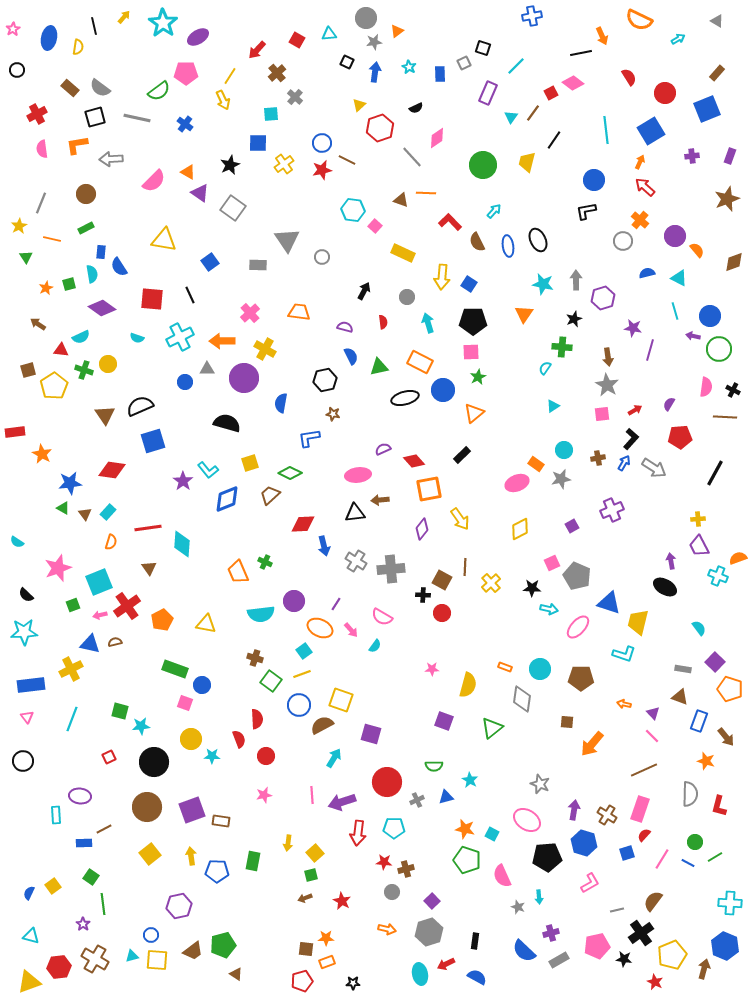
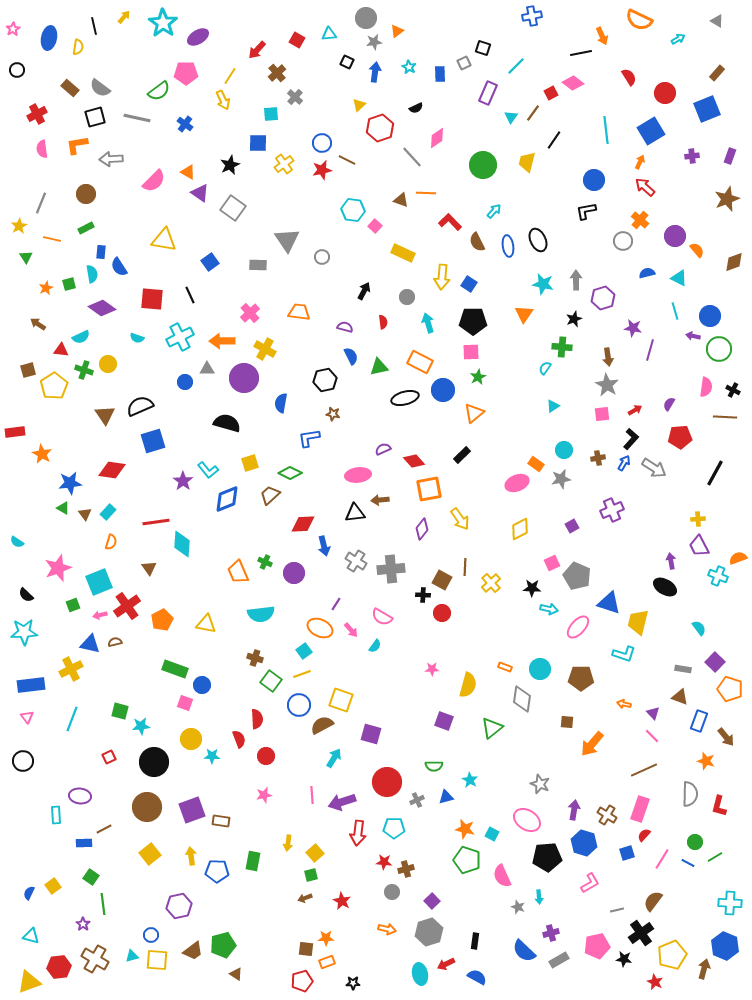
red line at (148, 528): moved 8 px right, 6 px up
purple circle at (294, 601): moved 28 px up
